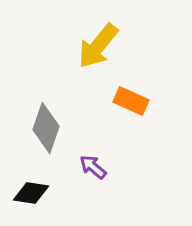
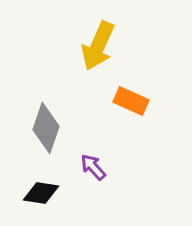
yellow arrow: rotated 15 degrees counterclockwise
purple arrow: rotated 8 degrees clockwise
black diamond: moved 10 px right
